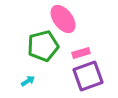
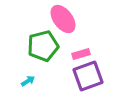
pink rectangle: moved 1 px down
